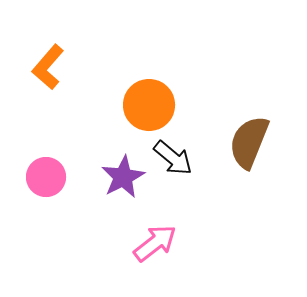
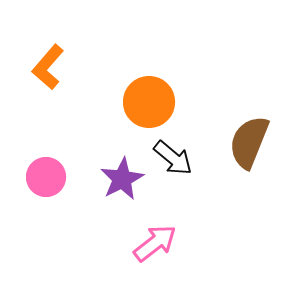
orange circle: moved 3 px up
purple star: moved 1 px left, 2 px down
